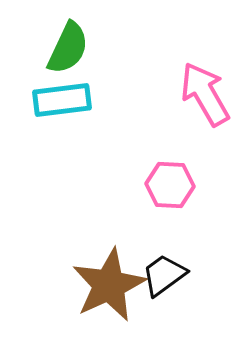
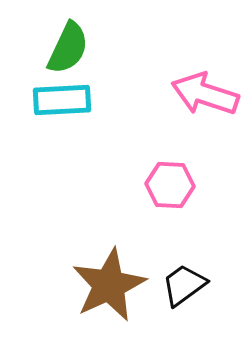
pink arrow: rotated 42 degrees counterclockwise
cyan rectangle: rotated 4 degrees clockwise
black trapezoid: moved 20 px right, 10 px down
